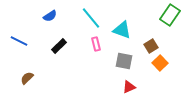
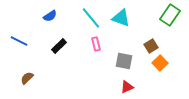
cyan triangle: moved 1 px left, 12 px up
red triangle: moved 2 px left
